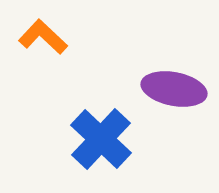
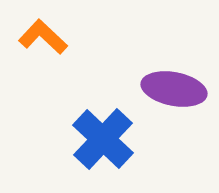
blue cross: moved 2 px right
